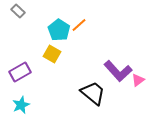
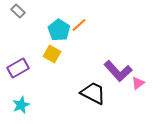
purple rectangle: moved 2 px left, 4 px up
pink triangle: moved 3 px down
black trapezoid: rotated 12 degrees counterclockwise
